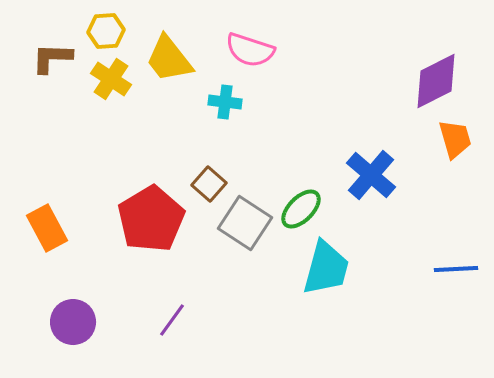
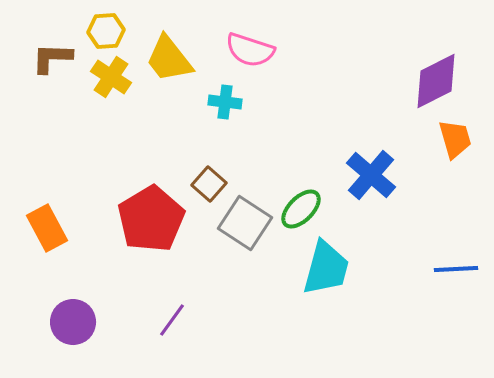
yellow cross: moved 2 px up
